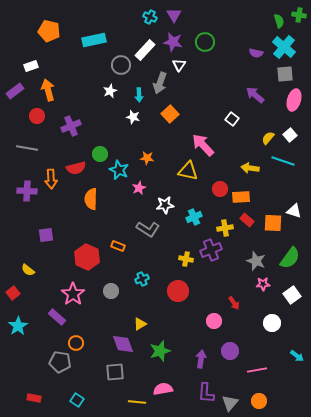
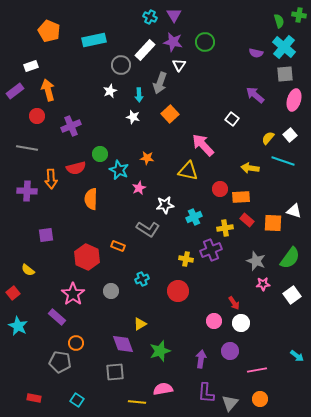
orange pentagon at (49, 31): rotated 10 degrees clockwise
white circle at (272, 323): moved 31 px left
cyan star at (18, 326): rotated 12 degrees counterclockwise
orange circle at (259, 401): moved 1 px right, 2 px up
